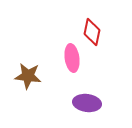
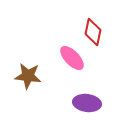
red diamond: moved 1 px right
pink ellipse: rotated 36 degrees counterclockwise
